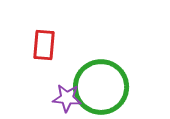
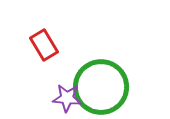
red rectangle: rotated 36 degrees counterclockwise
